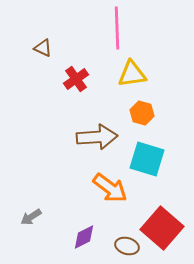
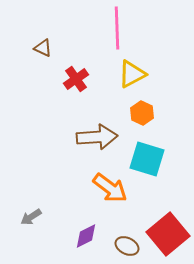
yellow triangle: rotated 20 degrees counterclockwise
orange hexagon: rotated 10 degrees clockwise
red square: moved 6 px right, 6 px down; rotated 9 degrees clockwise
purple diamond: moved 2 px right, 1 px up
brown ellipse: rotated 10 degrees clockwise
